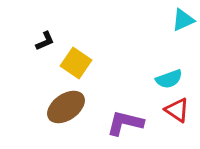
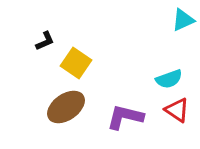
purple L-shape: moved 6 px up
